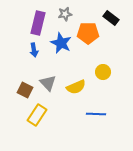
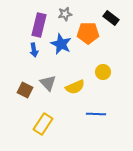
purple rectangle: moved 1 px right, 2 px down
blue star: moved 1 px down
yellow semicircle: moved 1 px left
yellow rectangle: moved 6 px right, 9 px down
